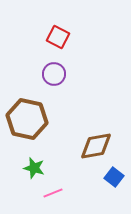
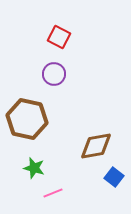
red square: moved 1 px right
